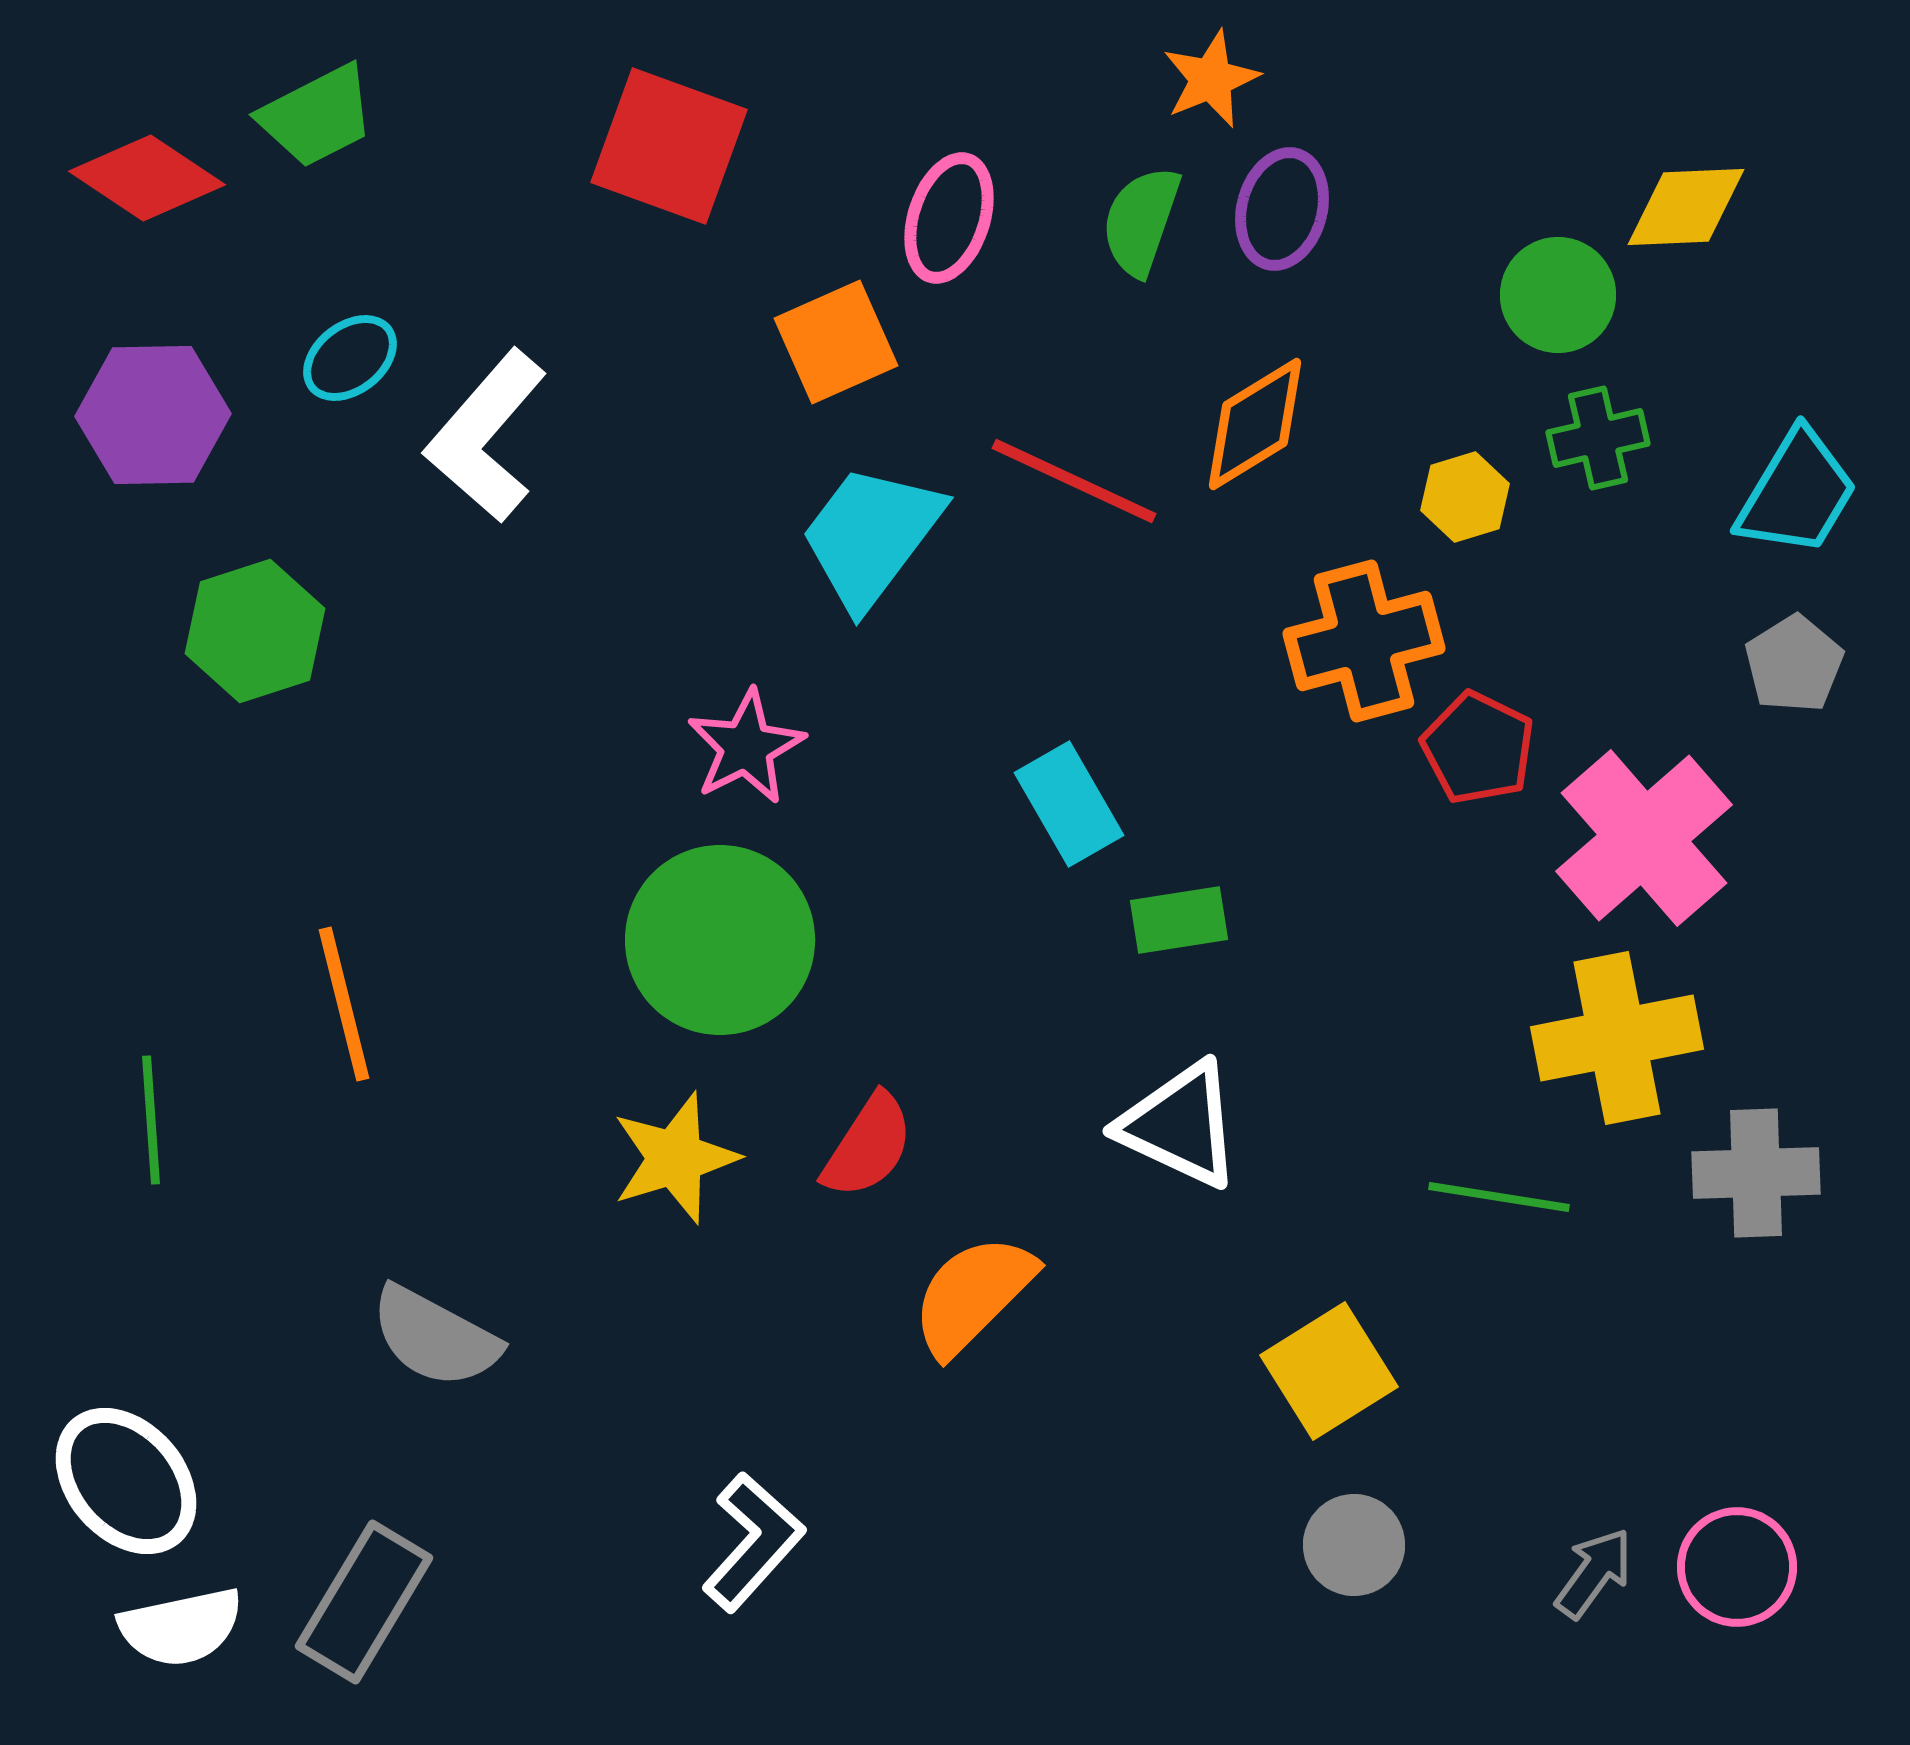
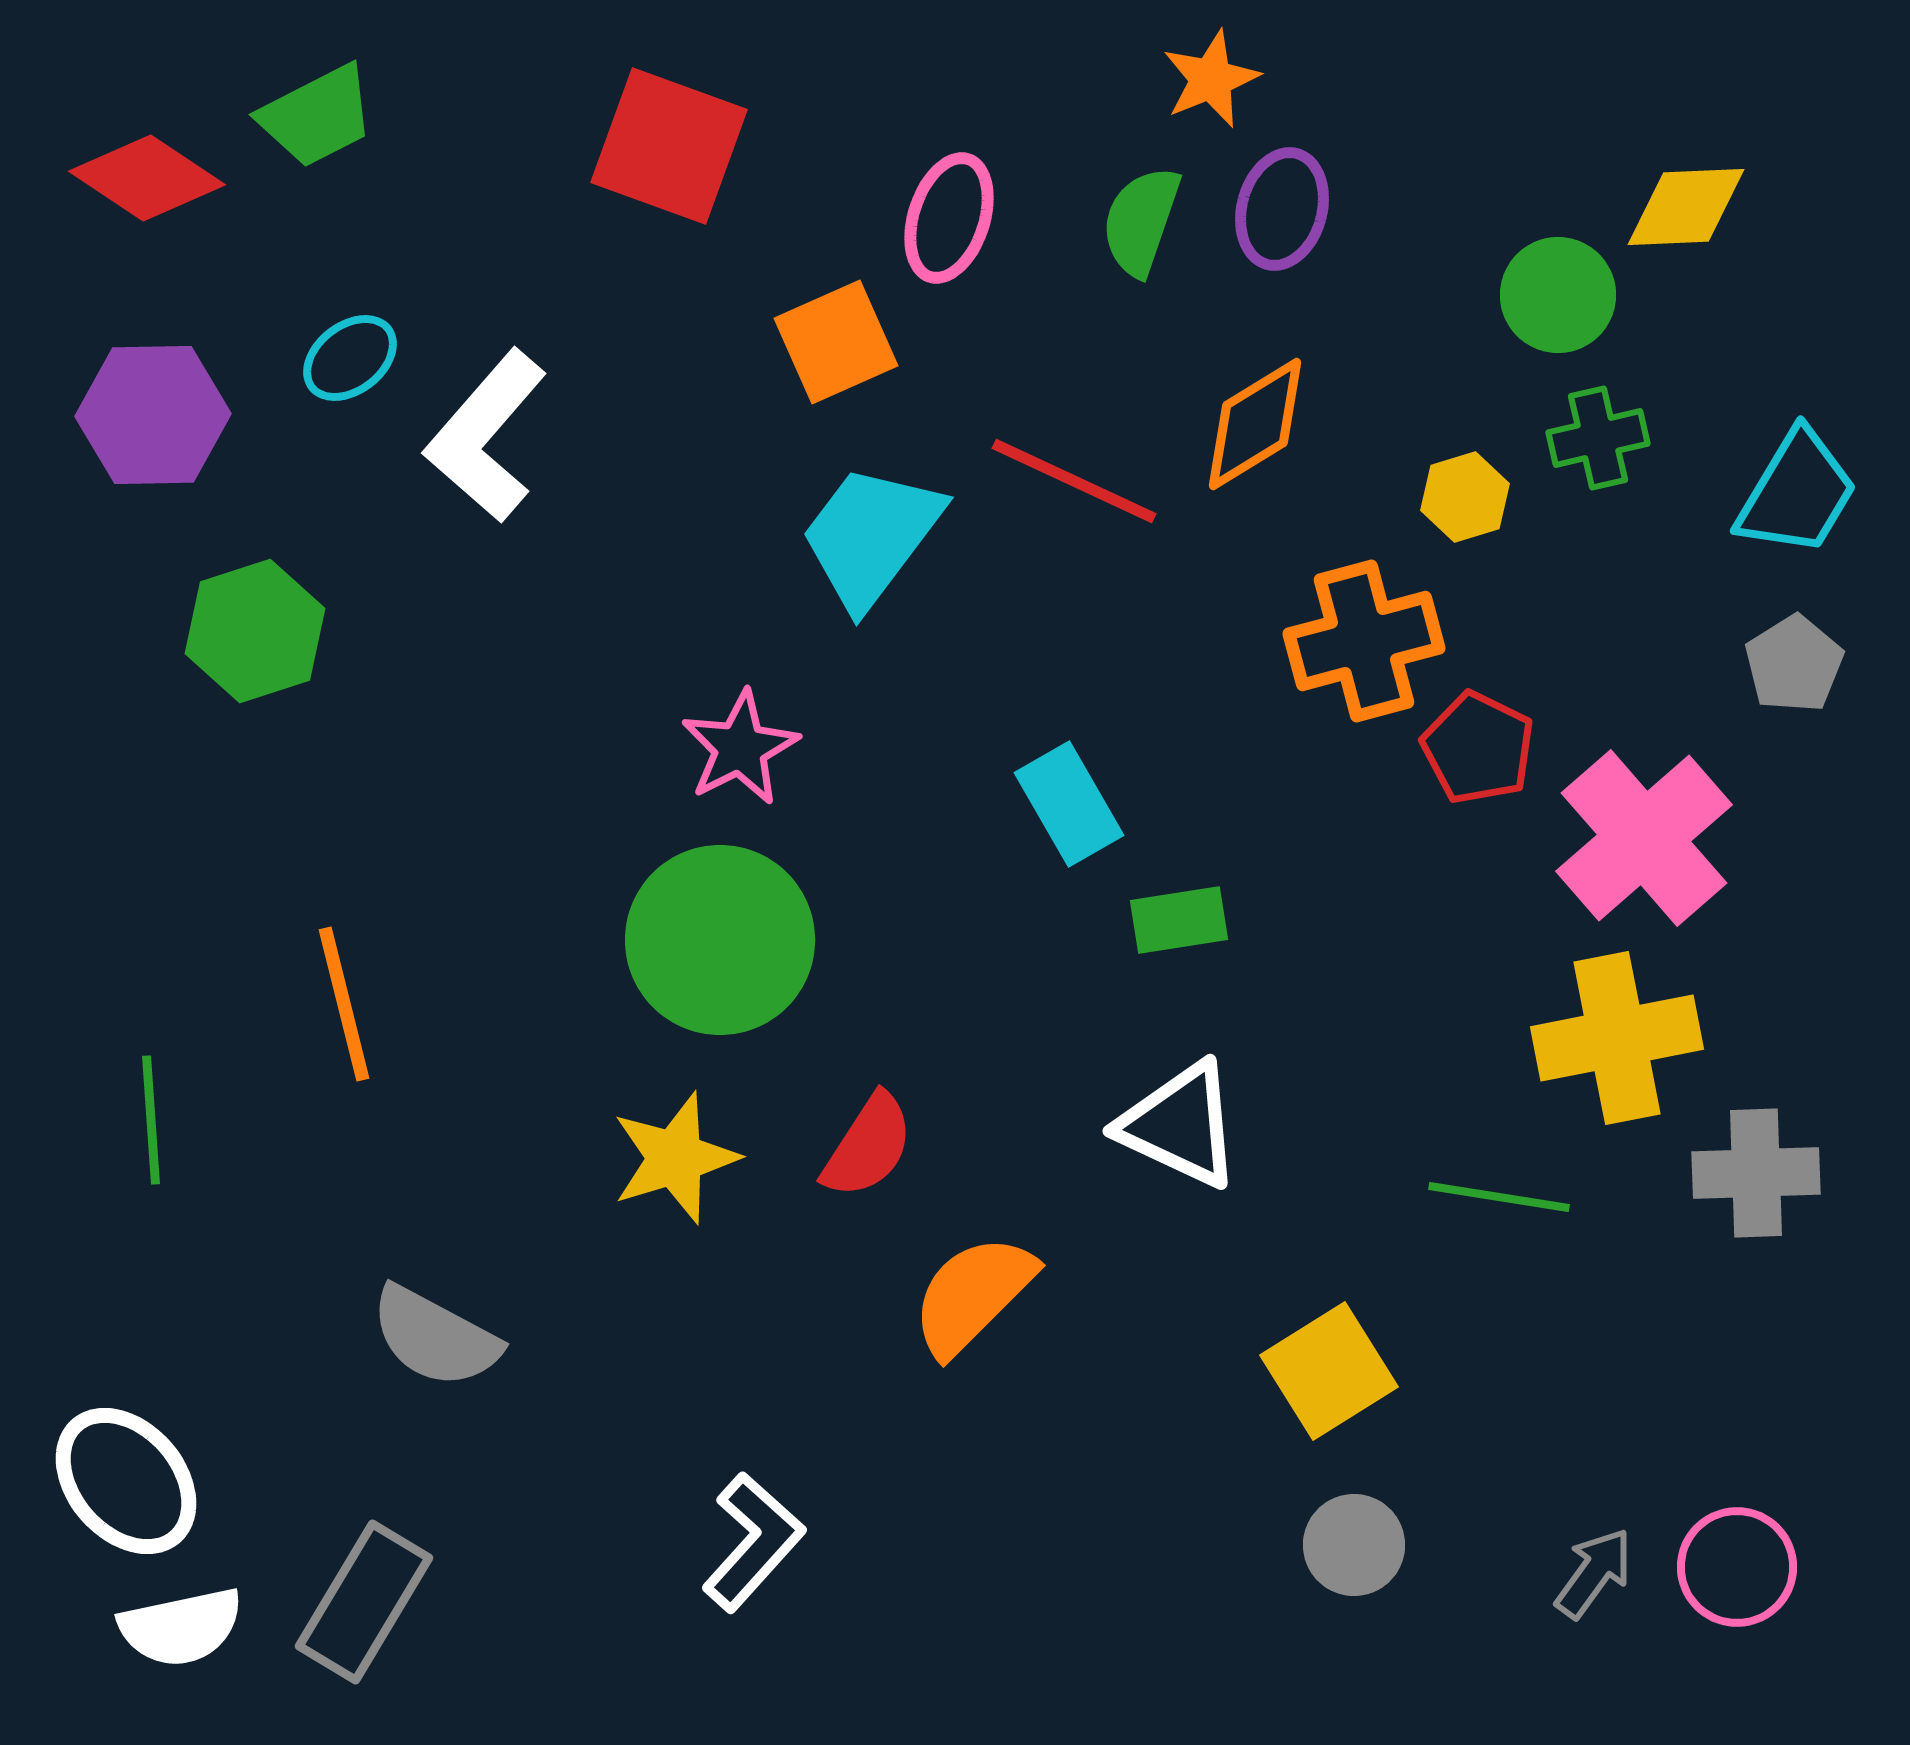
pink star at (746, 747): moved 6 px left, 1 px down
